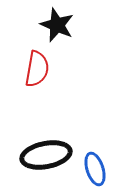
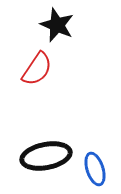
red semicircle: rotated 24 degrees clockwise
black ellipse: moved 1 px down
